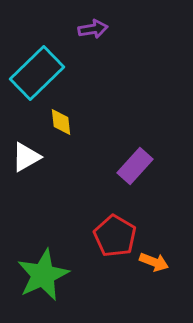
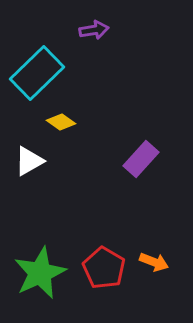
purple arrow: moved 1 px right, 1 px down
yellow diamond: rotated 48 degrees counterclockwise
white triangle: moved 3 px right, 4 px down
purple rectangle: moved 6 px right, 7 px up
red pentagon: moved 11 px left, 32 px down
green star: moved 3 px left, 2 px up
